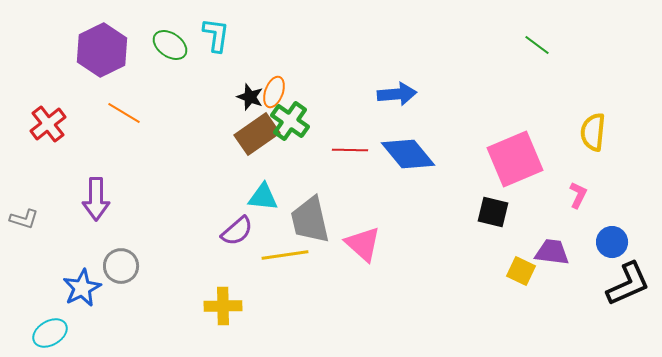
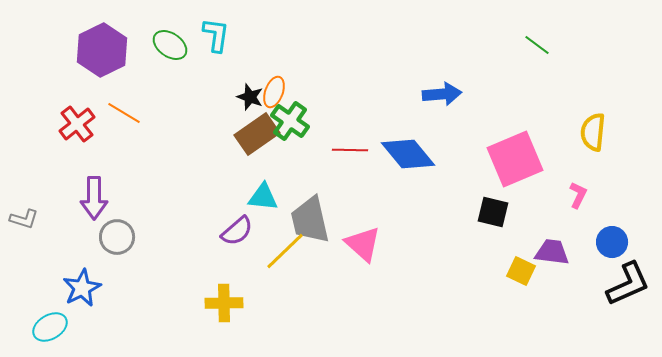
blue arrow: moved 45 px right
red cross: moved 29 px right
purple arrow: moved 2 px left, 1 px up
yellow line: moved 4 px up; rotated 36 degrees counterclockwise
gray circle: moved 4 px left, 29 px up
yellow cross: moved 1 px right, 3 px up
cyan ellipse: moved 6 px up
